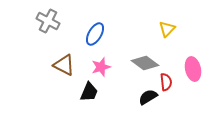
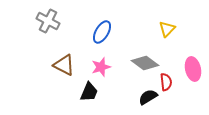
blue ellipse: moved 7 px right, 2 px up
